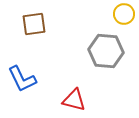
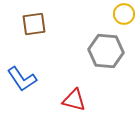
blue L-shape: rotated 8 degrees counterclockwise
